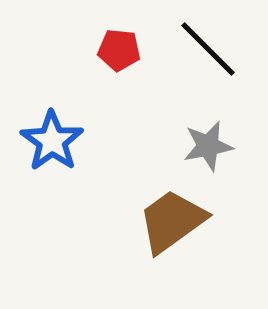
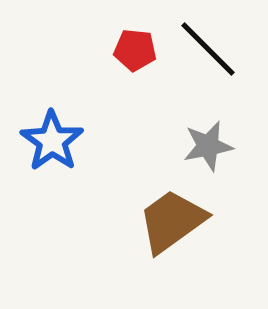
red pentagon: moved 16 px right
